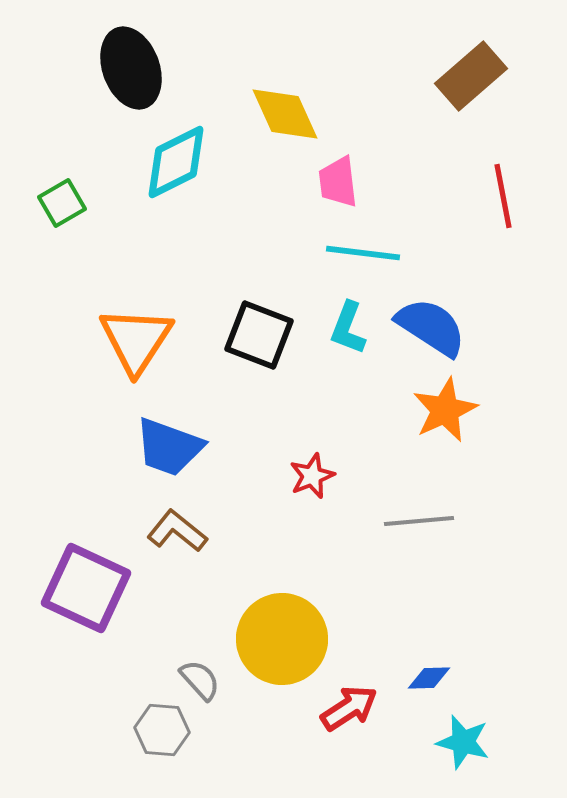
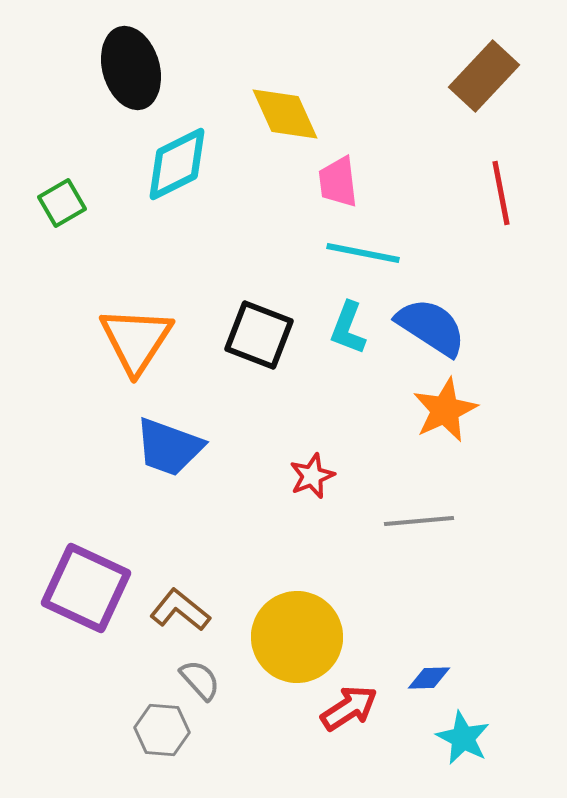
black ellipse: rotated 4 degrees clockwise
brown rectangle: moved 13 px right; rotated 6 degrees counterclockwise
cyan diamond: moved 1 px right, 2 px down
red line: moved 2 px left, 3 px up
cyan line: rotated 4 degrees clockwise
brown L-shape: moved 3 px right, 79 px down
yellow circle: moved 15 px right, 2 px up
cyan star: moved 4 px up; rotated 12 degrees clockwise
